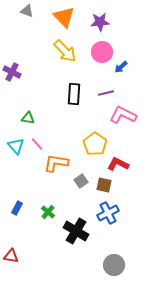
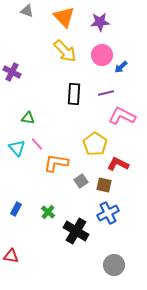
pink circle: moved 3 px down
pink L-shape: moved 1 px left, 1 px down
cyan triangle: moved 1 px right, 2 px down
blue rectangle: moved 1 px left, 1 px down
